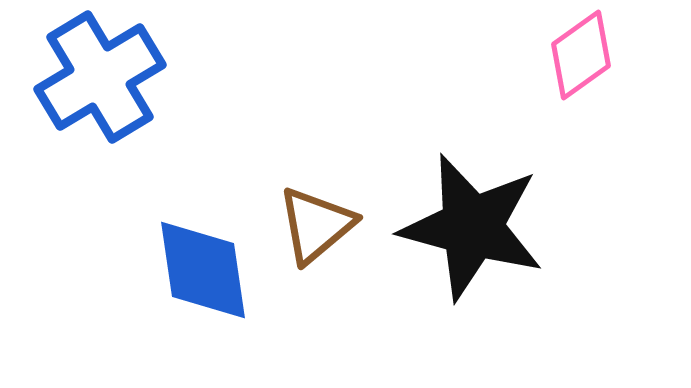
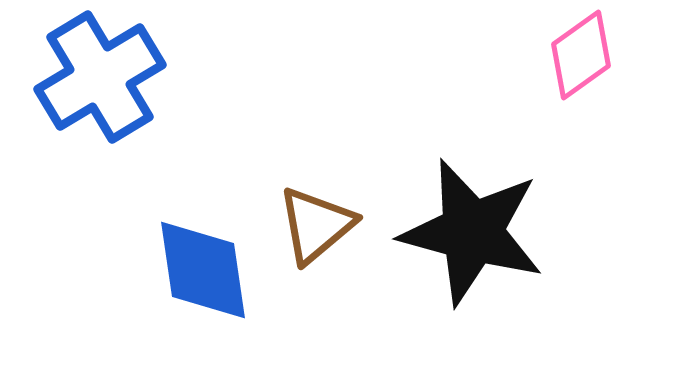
black star: moved 5 px down
